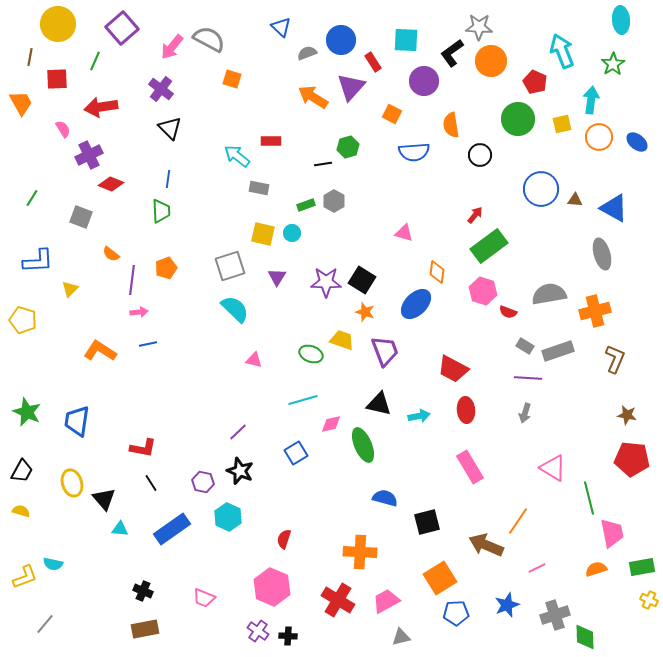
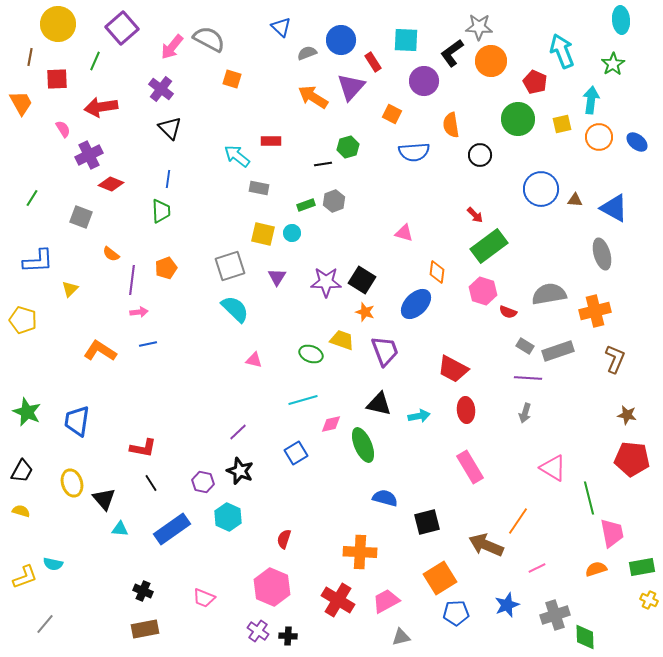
gray hexagon at (334, 201): rotated 10 degrees clockwise
red arrow at (475, 215): rotated 96 degrees clockwise
